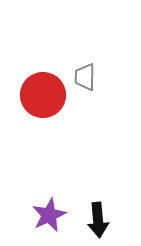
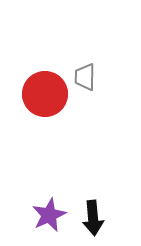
red circle: moved 2 px right, 1 px up
black arrow: moved 5 px left, 2 px up
